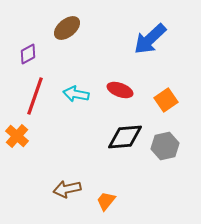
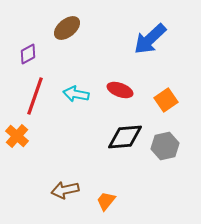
brown arrow: moved 2 px left, 1 px down
